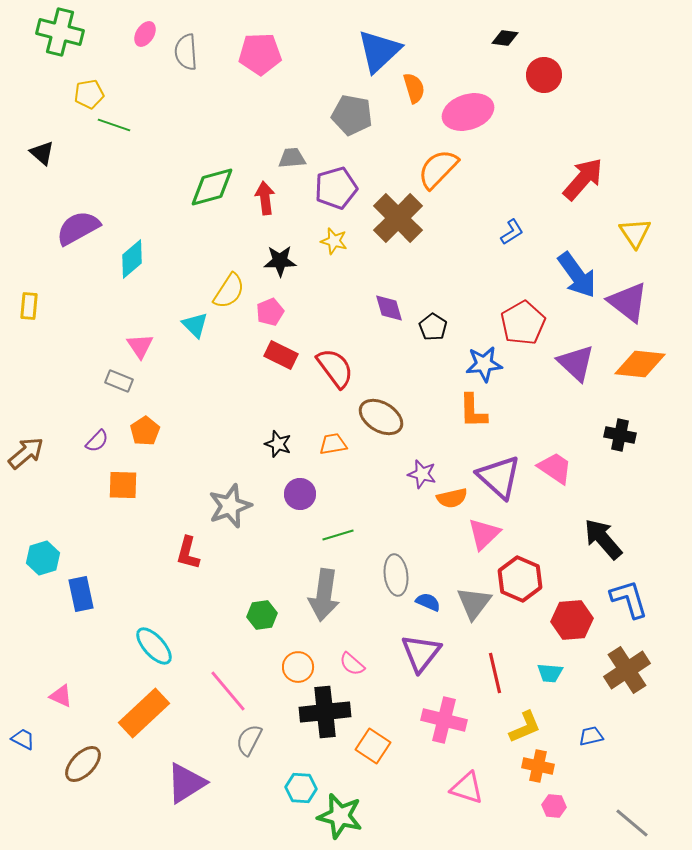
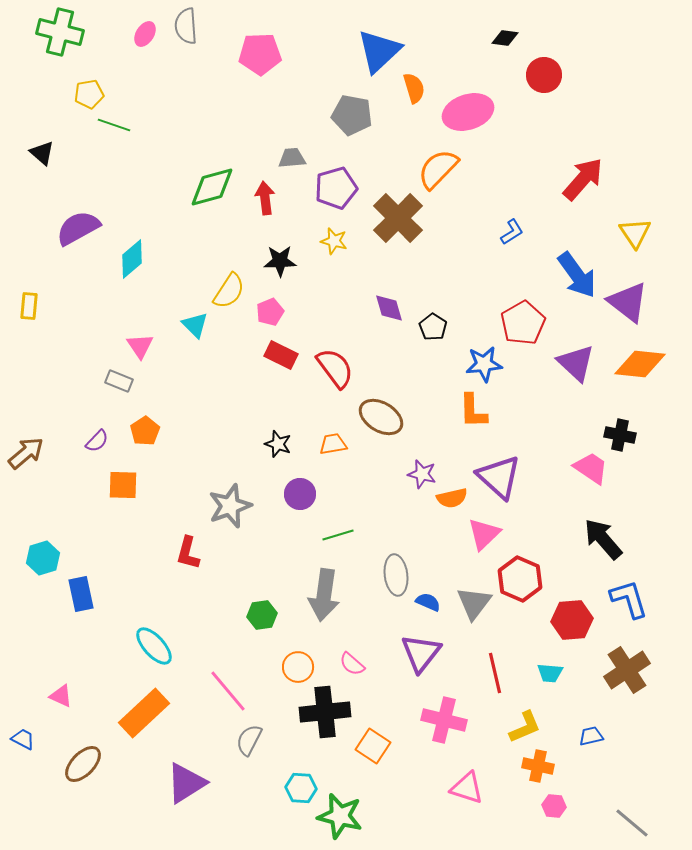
gray semicircle at (186, 52): moved 26 px up
pink trapezoid at (555, 468): moved 36 px right
